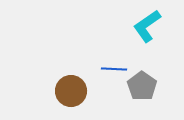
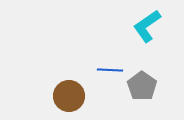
blue line: moved 4 px left, 1 px down
brown circle: moved 2 px left, 5 px down
